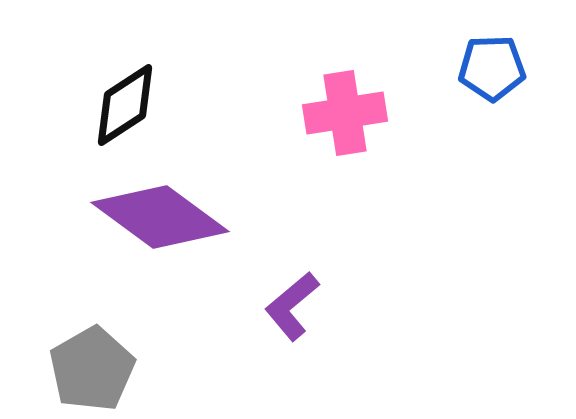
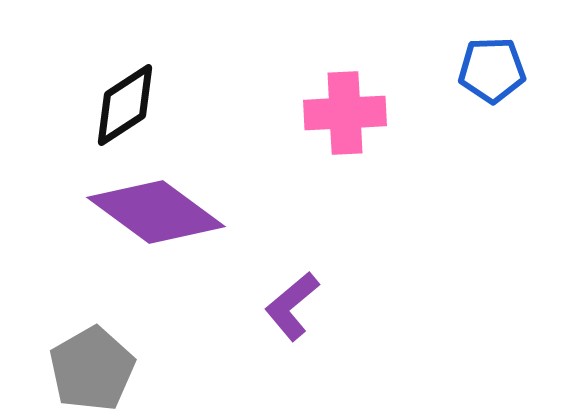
blue pentagon: moved 2 px down
pink cross: rotated 6 degrees clockwise
purple diamond: moved 4 px left, 5 px up
